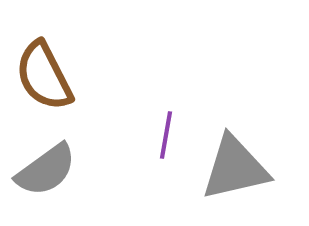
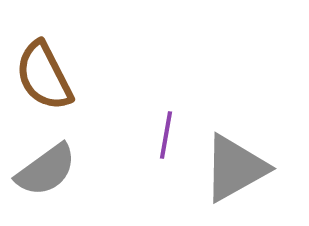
gray triangle: rotated 16 degrees counterclockwise
